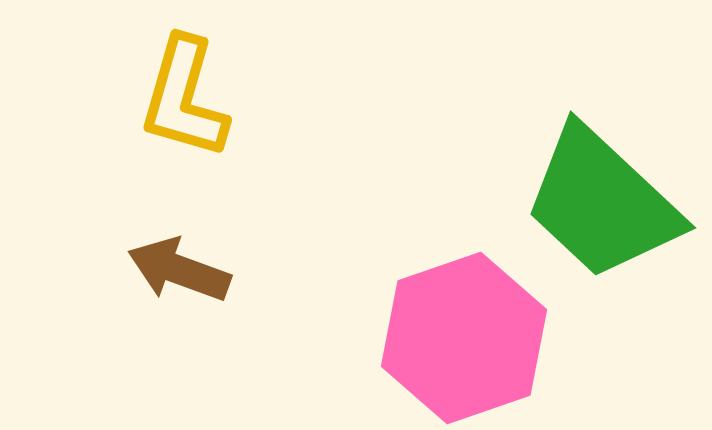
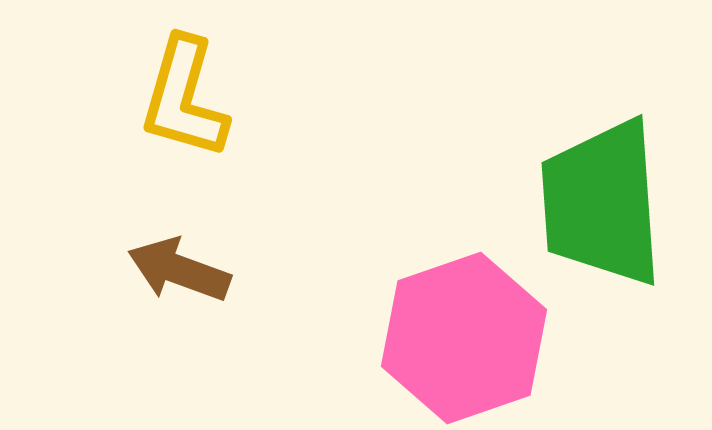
green trapezoid: rotated 43 degrees clockwise
